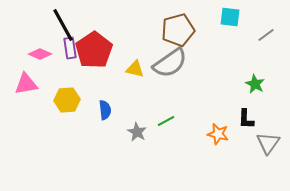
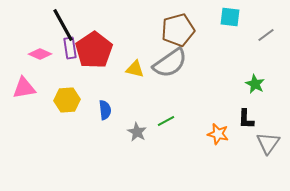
pink triangle: moved 2 px left, 4 px down
